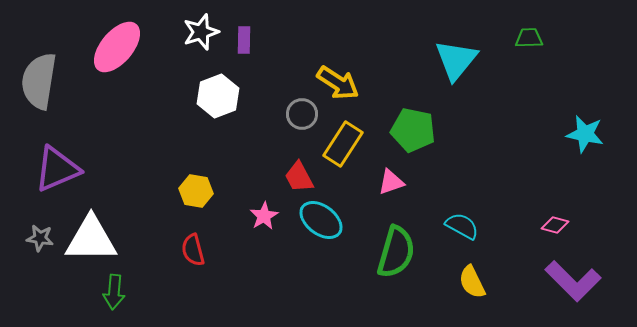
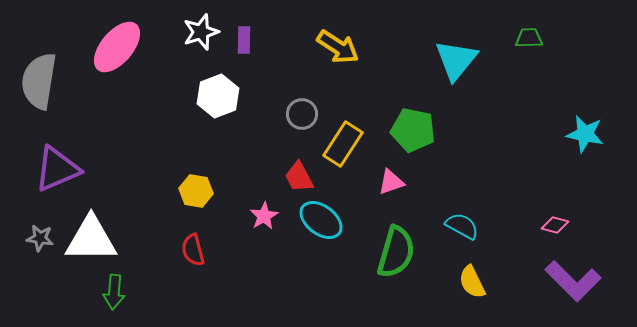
yellow arrow: moved 36 px up
